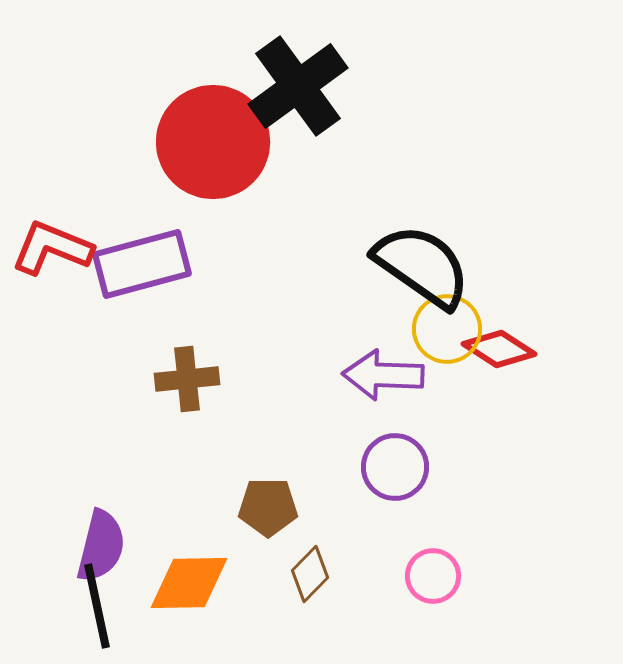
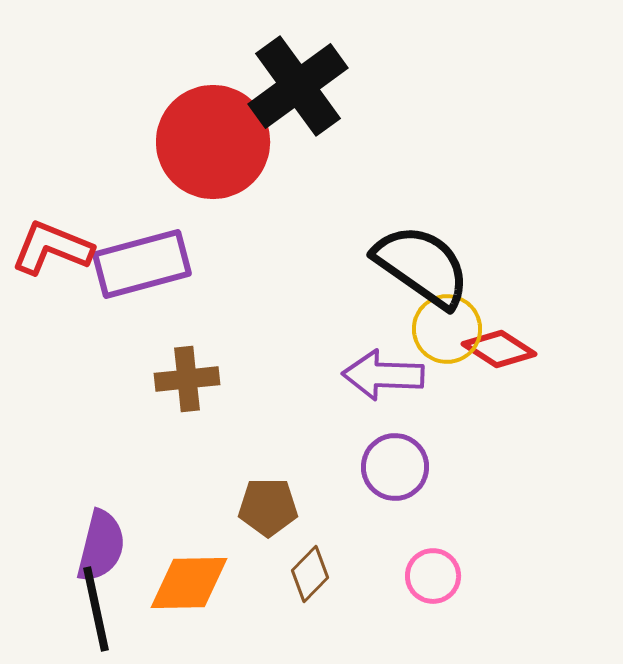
black line: moved 1 px left, 3 px down
